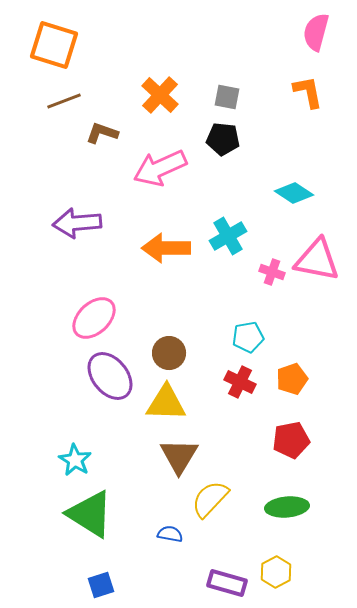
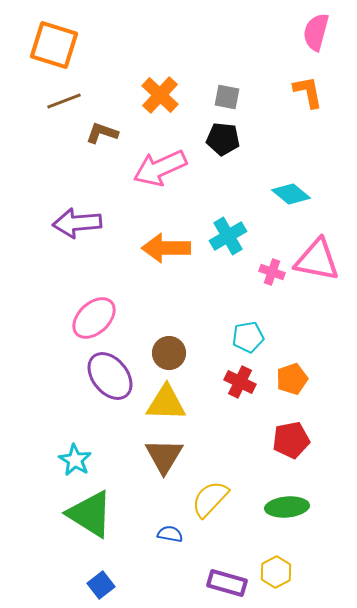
cyan diamond: moved 3 px left, 1 px down; rotated 6 degrees clockwise
brown triangle: moved 15 px left
blue square: rotated 20 degrees counterclockwise
